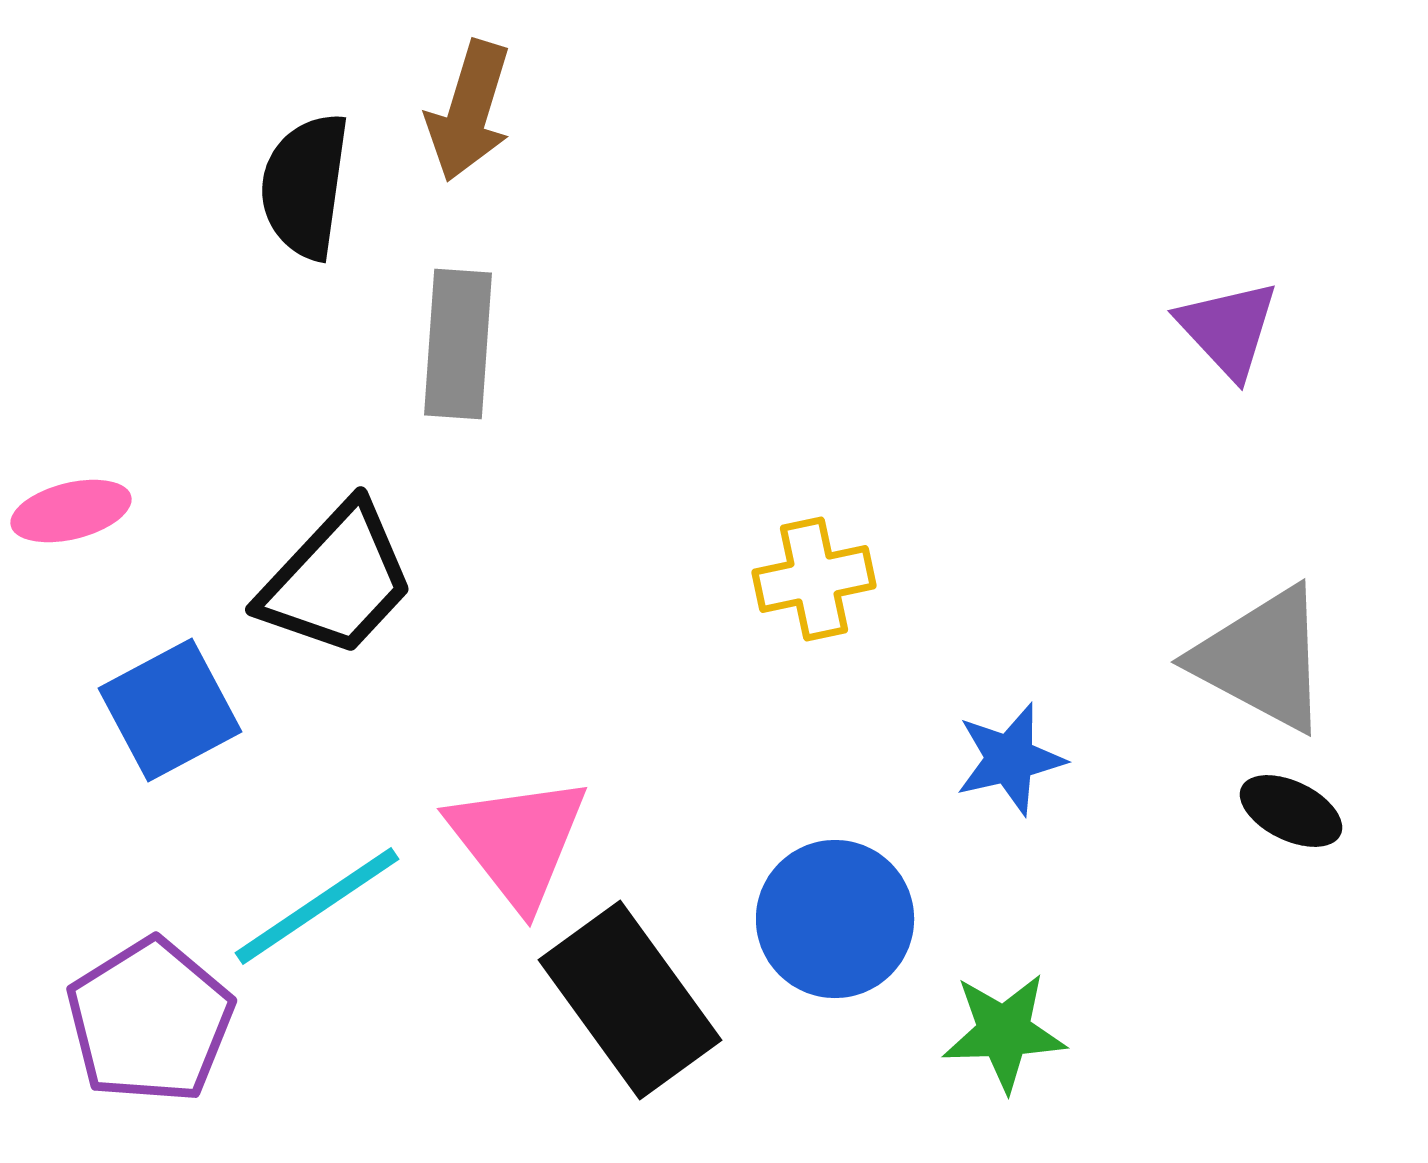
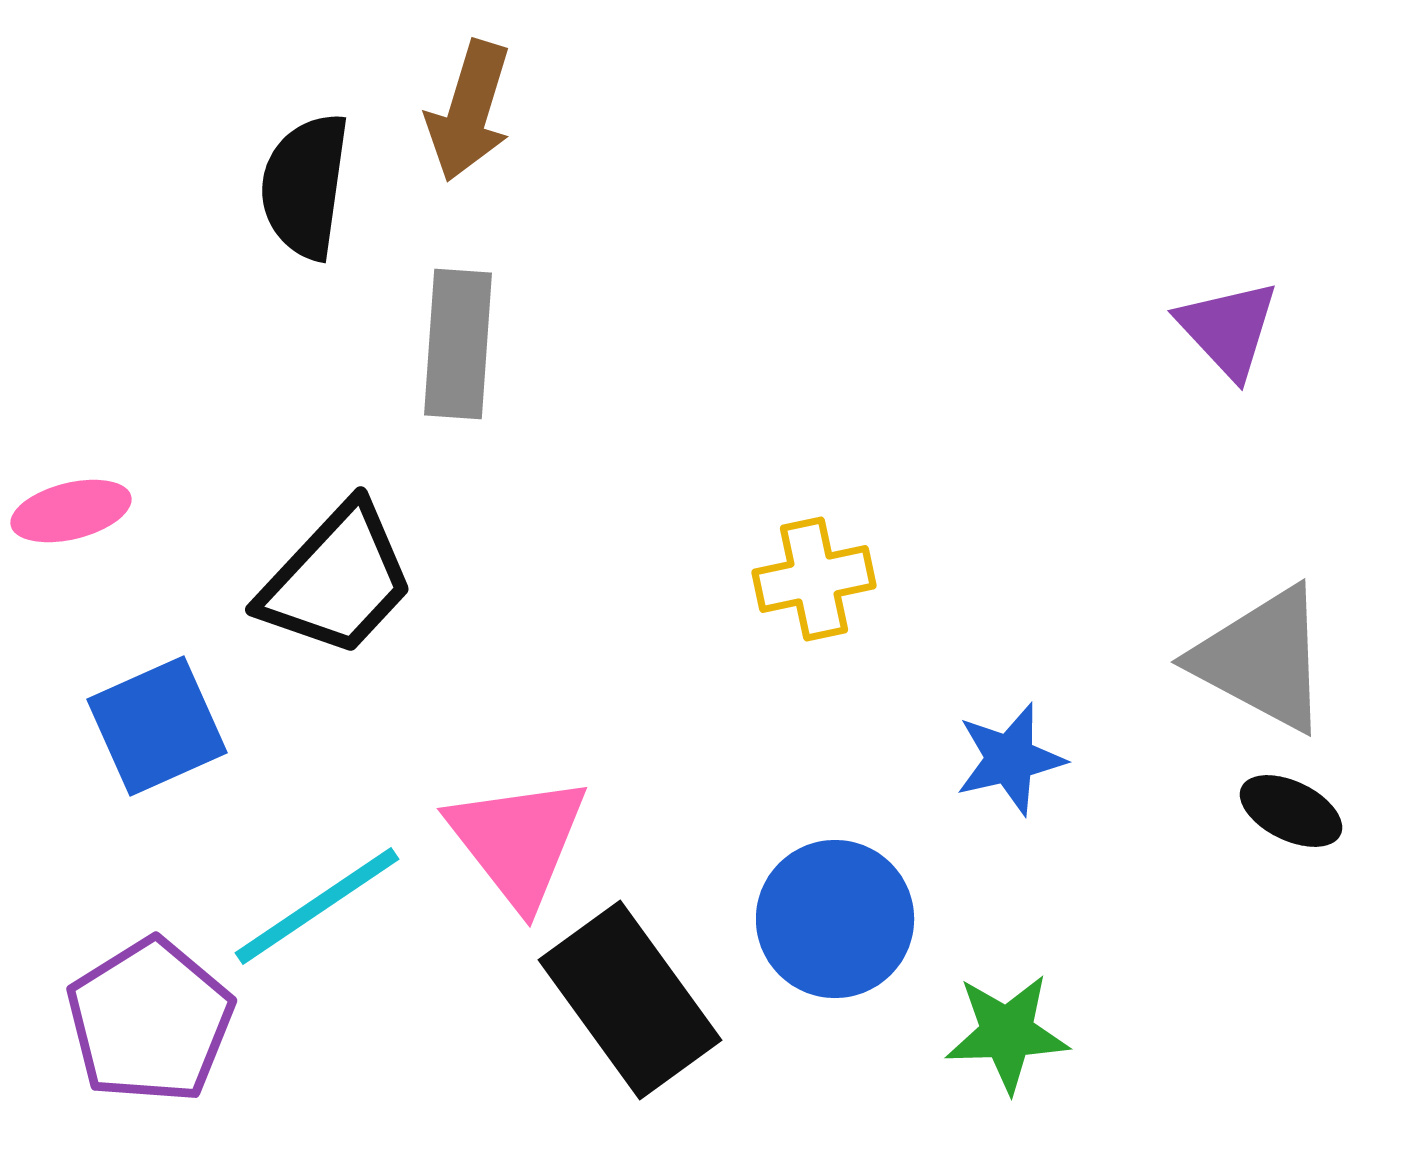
blue square: moved 13 px left, 16 px down; rotated 4 degrees clockwise
green star: moved 3 px right, 1 px down
